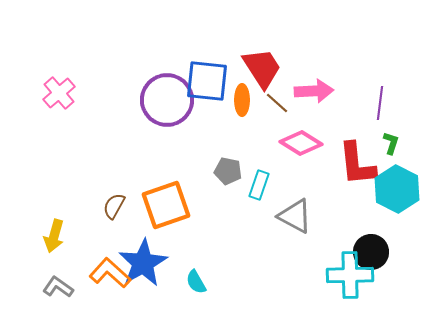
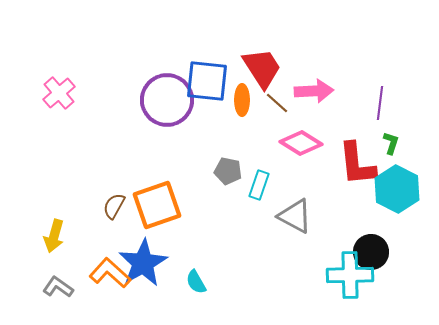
orange square: moved 9 px left
